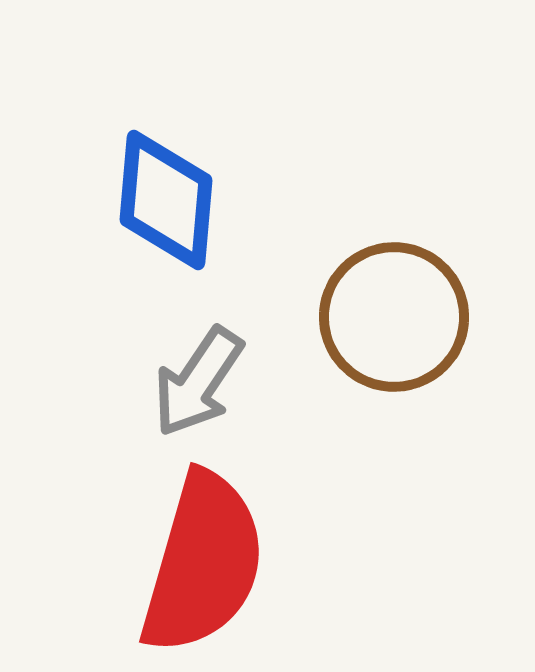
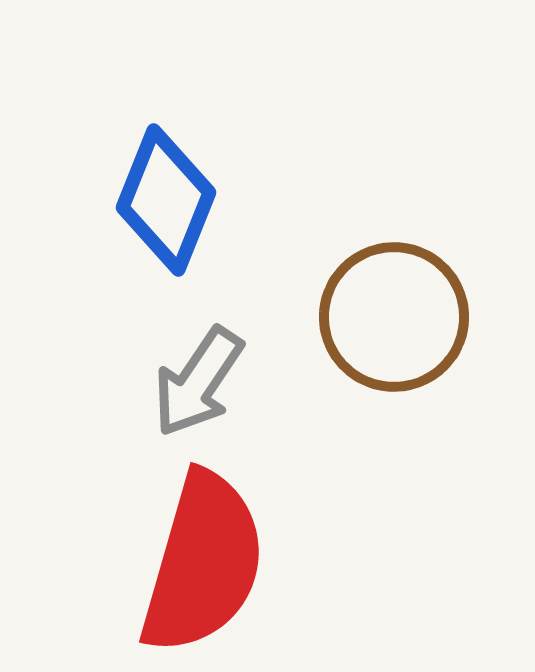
blue diamond: rotated 17 degrees clockwise
